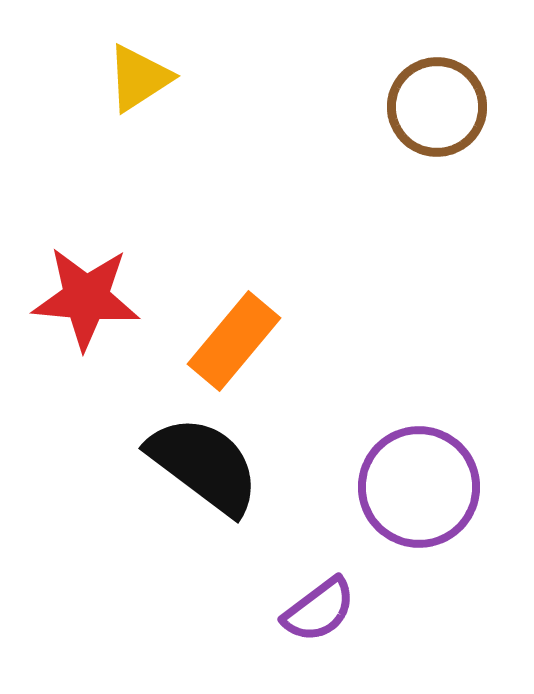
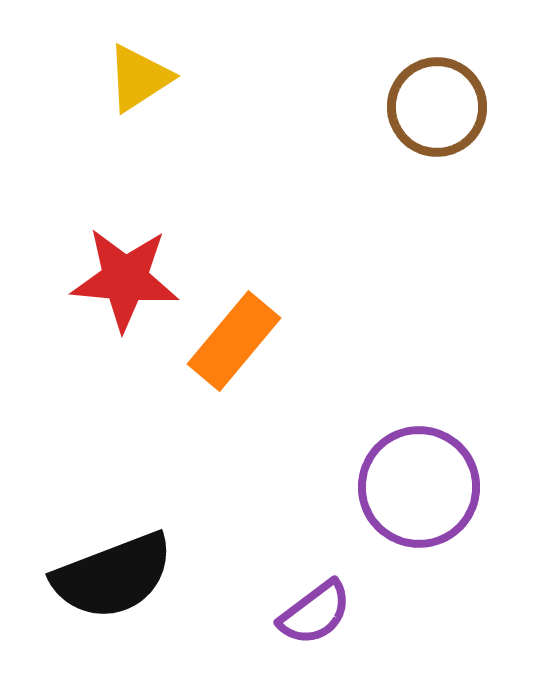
red star: moved 39 px right, 19 px up
black semicircle: moved 91 px left, 111 px down; rotated 122 degrees clockwise
purple semicircle: moved 4 px left, 3 px down
